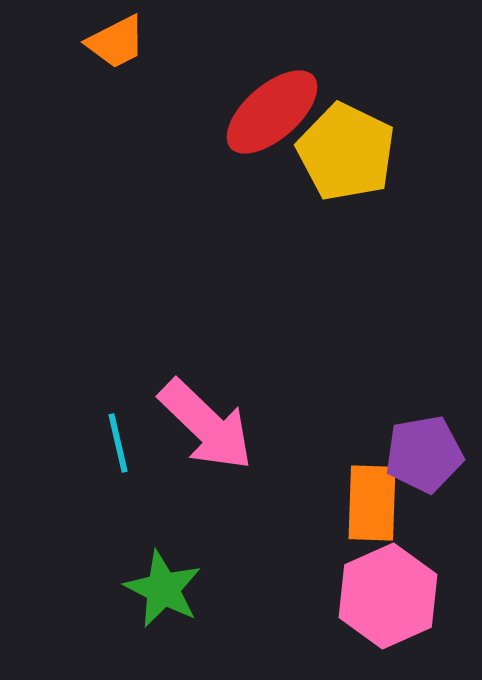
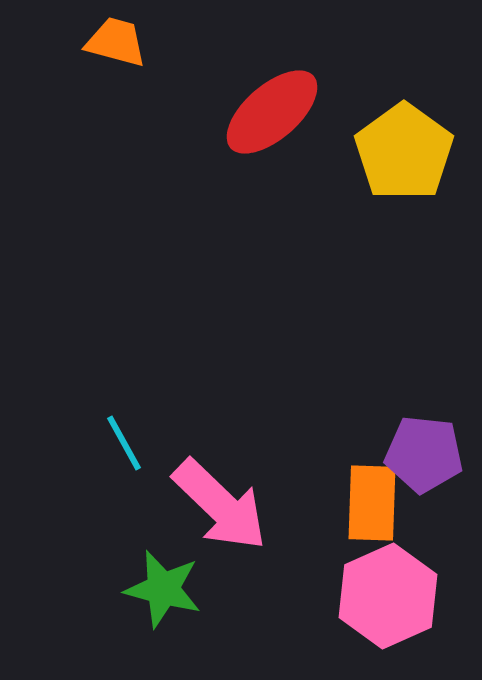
orange trapezoid: rotated 138 degrees counterclockwise
yellow pentagon: moved 58 px right; rotated 10 degrees clockwise
pink arrow: moved 14 px right, 80 px down
cyan line: moved 6 px right; rotated 16 degrees counterclockwise
purple pentagon: rotated 16 degrees clockwise
green star: rotated 12 degrees counterclockwise
